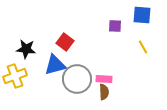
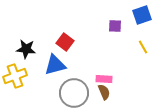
blue square: rotated 24 degrees counterclockwise
gray circle: moved 3 px left, 14 px down
brown semicircle: rotated 21 degrees counterclockwise
